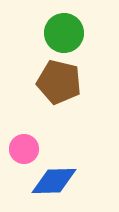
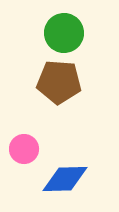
brown pentagon: rotated 9 degrees counterclockwise
blue diamond: moved 11 px right, 2 px up
